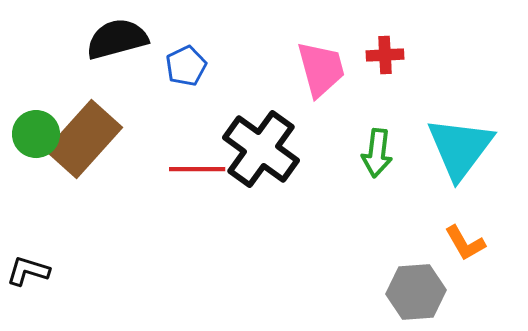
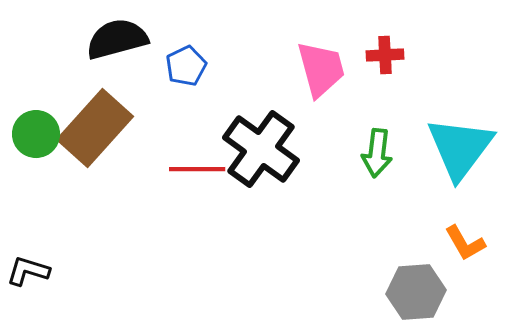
brown rectangle: moved 11 px right, 11 px up
